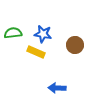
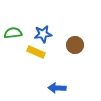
blue star: rotated 18 degrees counterclockwise
